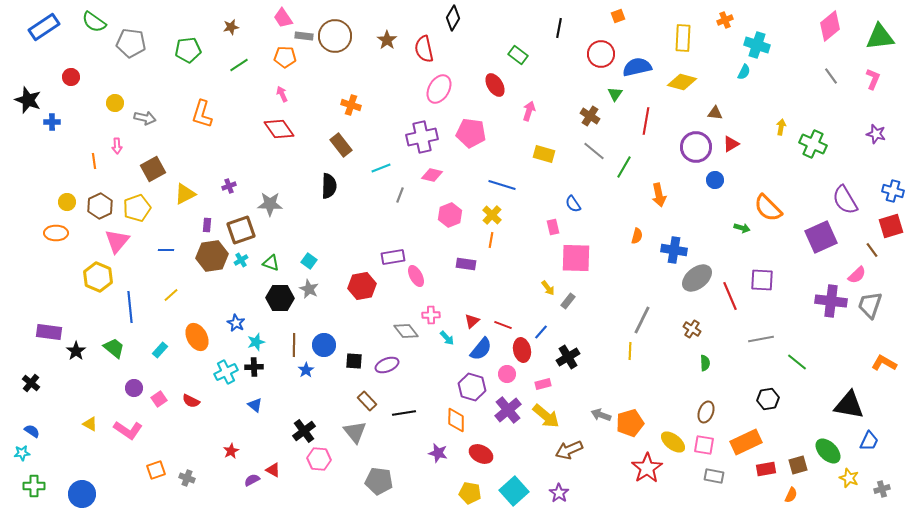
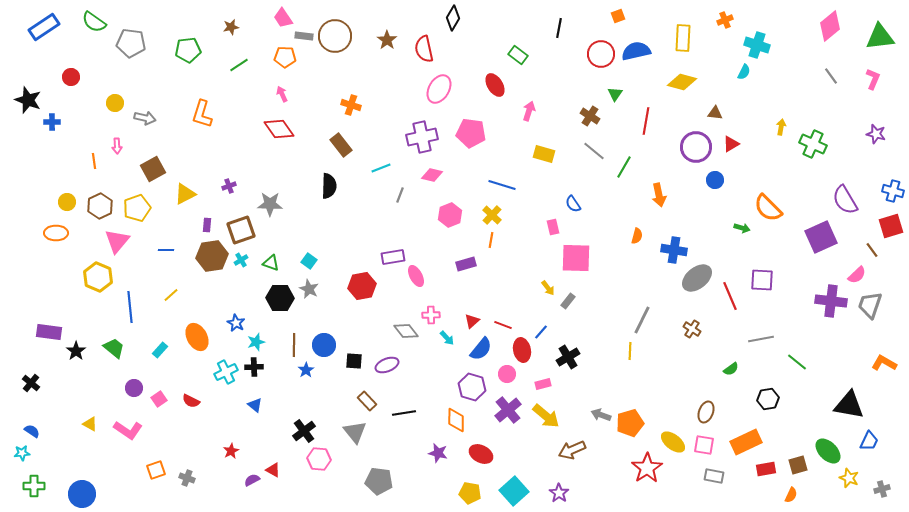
blue semicircle at (637, 67): moved 1 px left, 16 px up
purple rectangle at (466, 264): rotated 24 degrees counterclockwise
green semicircle at (705, 363): moved 26 px right, 6 px down; rotated 56 degrees clockwise
brown arrow at (569, 450): moved 3 px right
